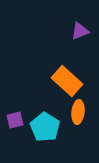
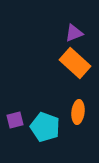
purple triangle: moved 6 px left, 2 px down
orange rectangle: moved 8 px right, 18 px up
cyan pentagon: rotated 12 degrees counterclockwise
